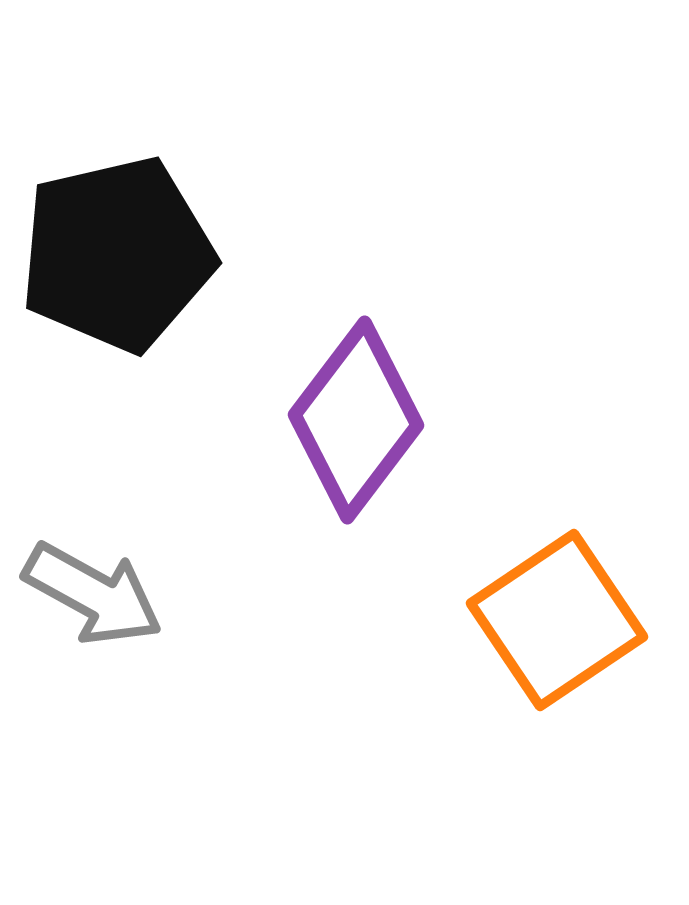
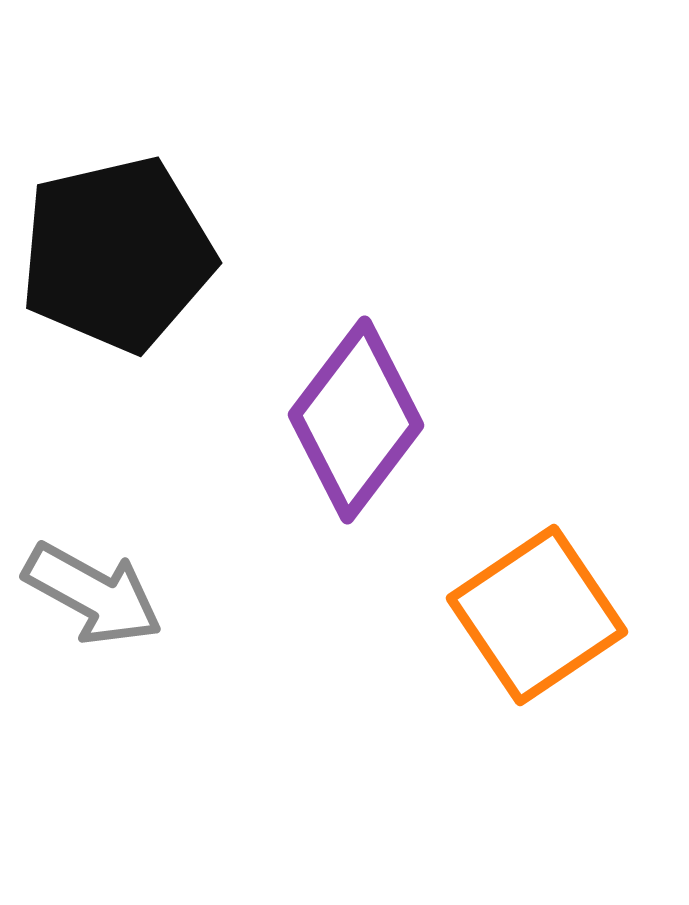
orange square: moved 20 px left, 5 px up
